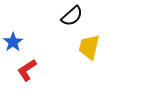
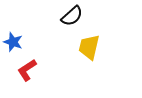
blue star: rotated 18 degrees counterclockwise
